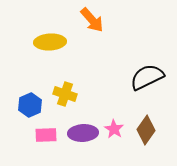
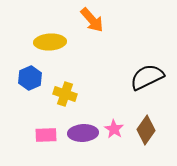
blue hexagon: moved 27 px up
